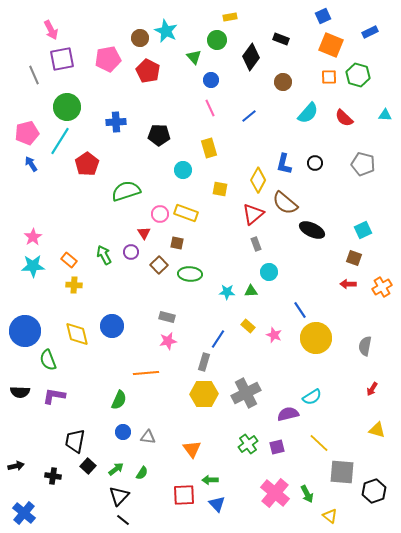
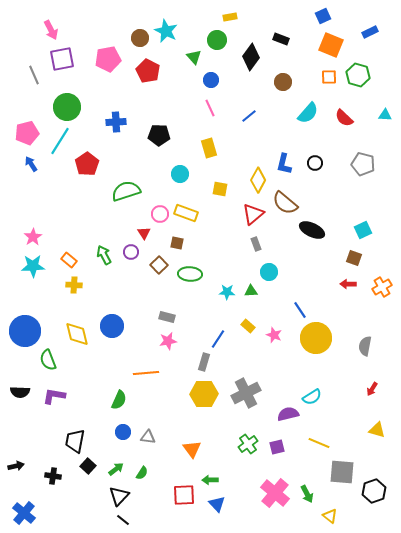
cyan circle at (183, 170): moved 3 px left, 4 px down
yellow line at (319, 443): rotated 20 degrees counterclockwise
